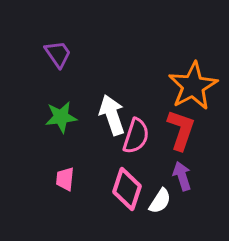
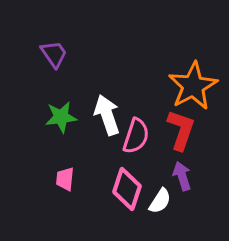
purple trapezoid: moved 4 px left
white arrow: moved 5 px left
